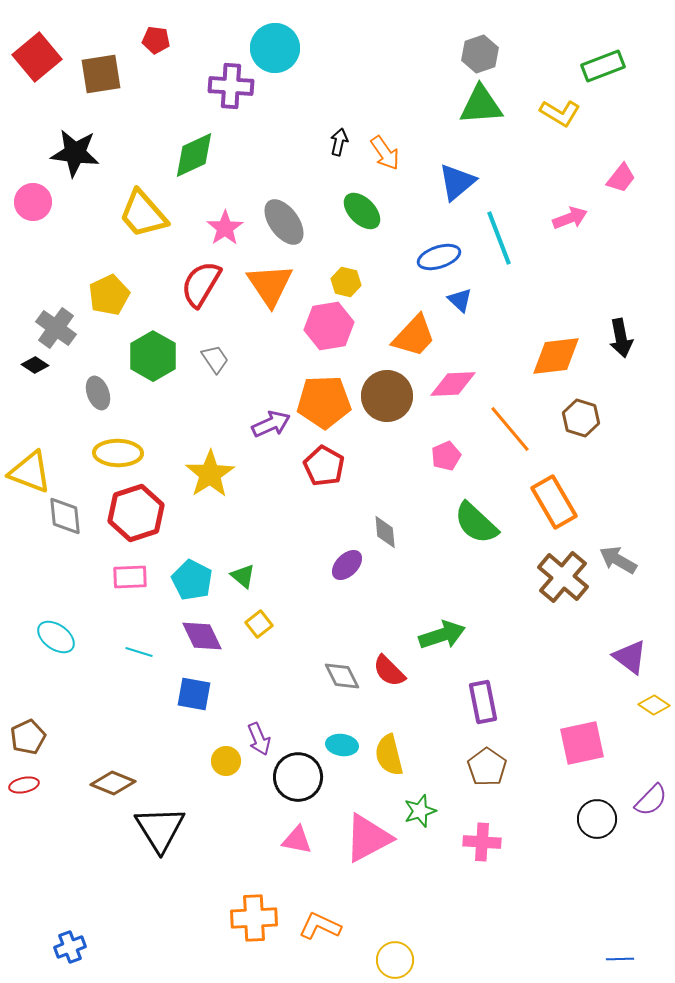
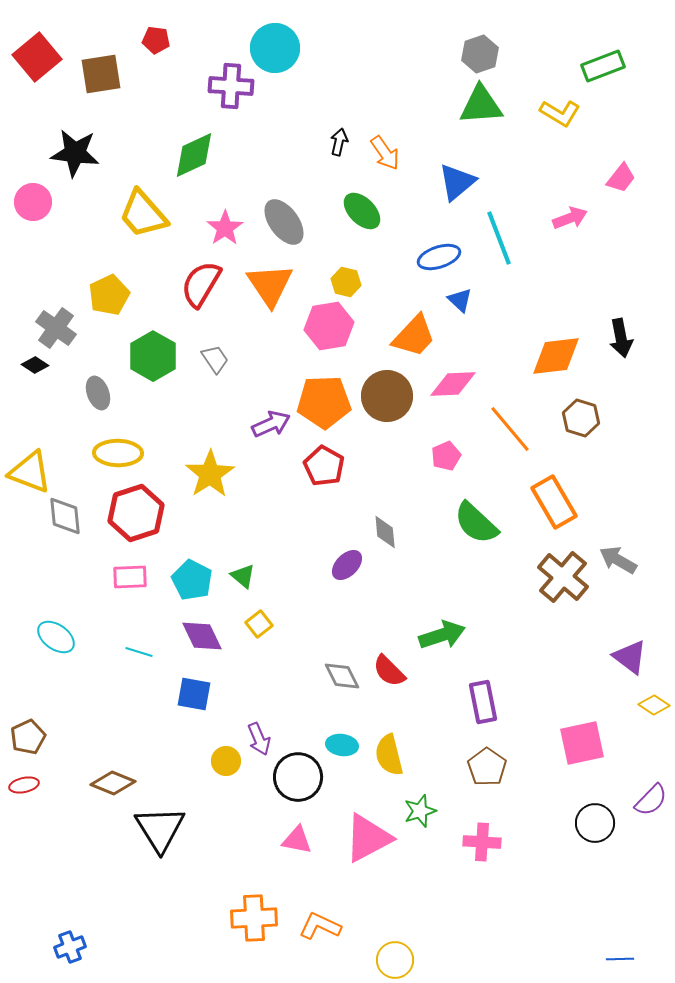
black circle at (597, 819): moved 2 px left, 4 px down
